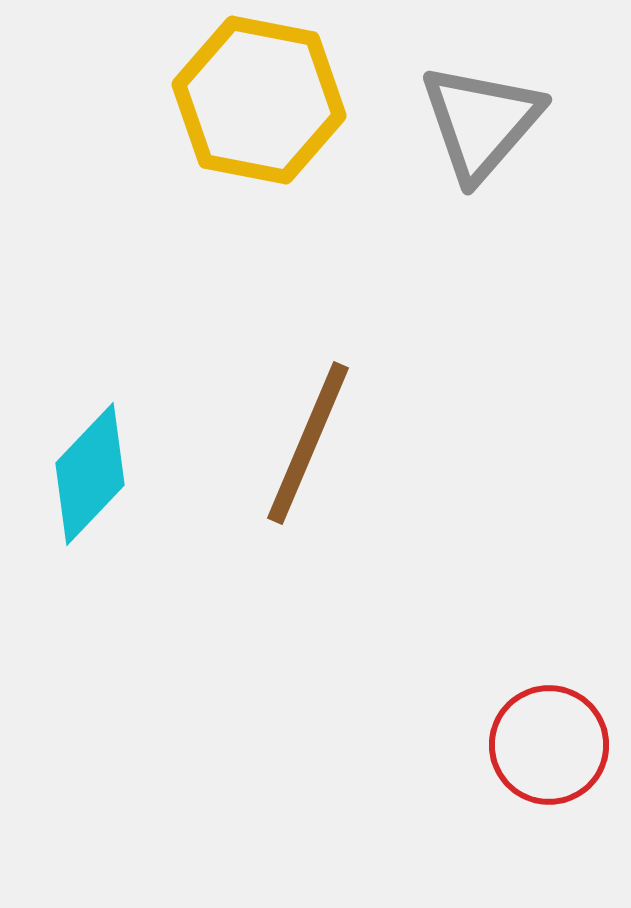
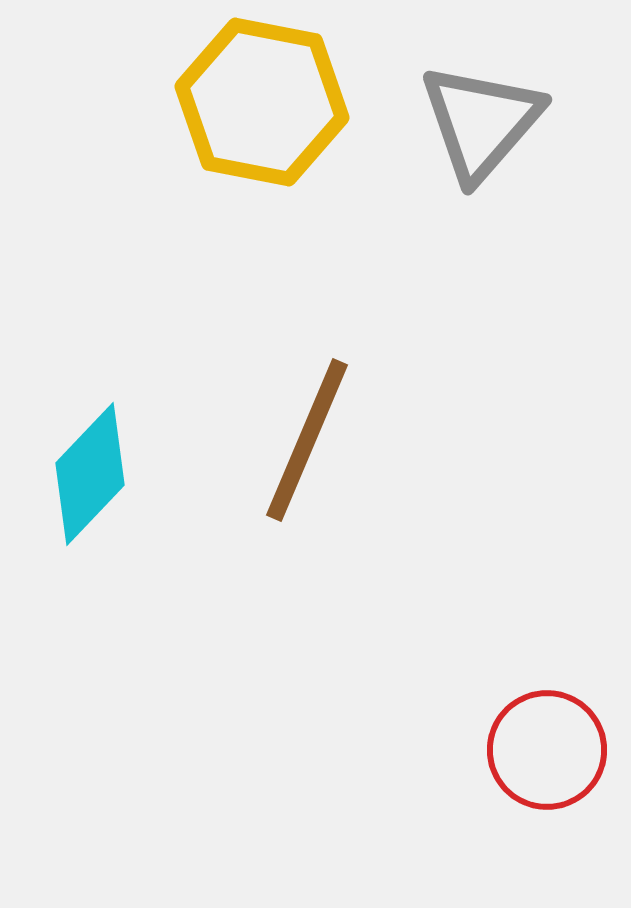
yellow hexagon: moved 3 px right, 2 px down
brown line: moved 1 px left, 3 px up
red circle: moved 2 px left, 5 px down
